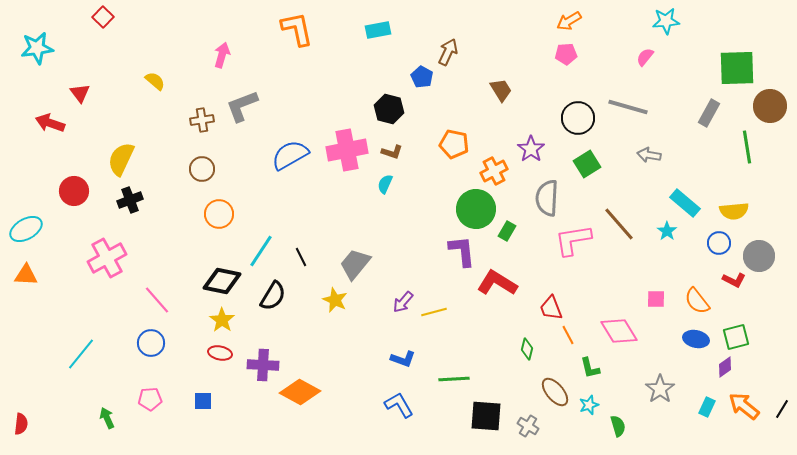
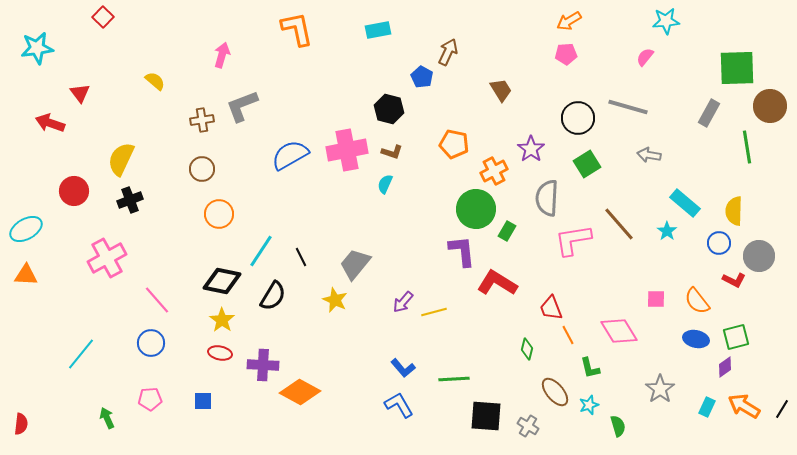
yellow semicircle at (734, 211): rotated 96 degrees clockwise
blue L-shape at (403, 359): moved 9 px down; rotated 30 degrees clockwise
orange arrow at (744, 406): rotated 8 degrees counterclockwise
